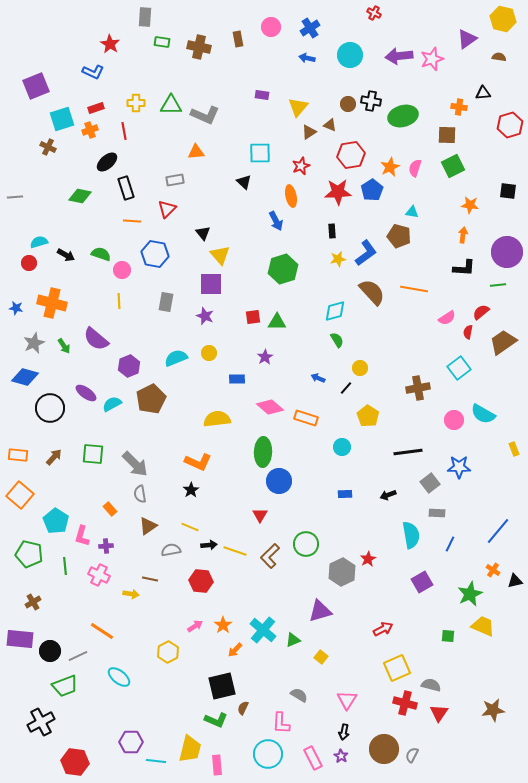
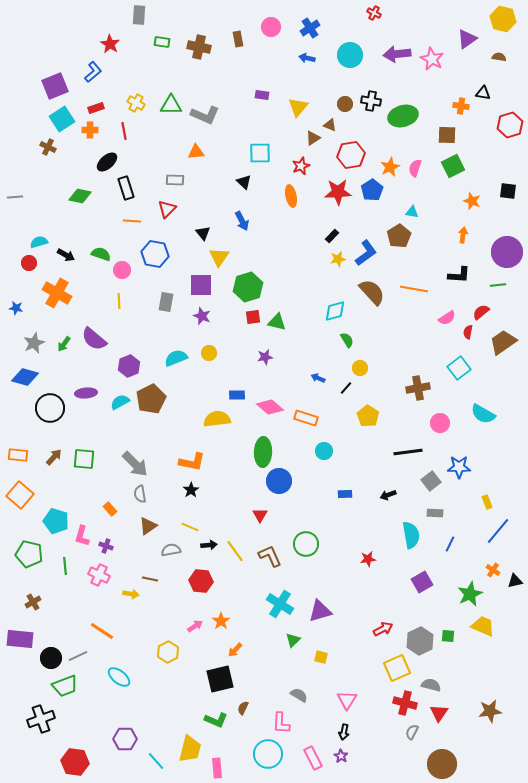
gray rectangle at (145, 17): moved 6 px left, 2 px up
purple arrow at (399, 56): moved 2 px left, 2 px up
pink star at (432, 59): rotated 25 degrees counterclockwise
blue L-shape at (93, 72): rotated 65 degrees counterclockwise
purple square at (36, 86): moved 19 px right
black triangle at (483, 93): rotated 14 degrees clockwise
yellow cross at (136, 103): rotated 30 degrees clockwise
brown circle at (348, 104): moved 3 px left
orange cross at (459, 107): moved 2 px right, 1 px up
cyan square at (62, 119): rotated 15 degrees counterclockwise
orange cross at (90, 130): rotated 21 degrees clockwise
brown triangle at (309, 132): moved 4 px right, 6 px down
gray rectangle at (175, 180): rotated 12 degrees clockwise
orange star at (470, 205): moved 2 px right, 4 px up; rotated 12 degrees clockwise
blue arrow at (276, 221): moved 34 px left
black rectangle at (332, 231): moved 5 px down; rotated 48 degrees clockwise
brown pentagon at (399, 236): rotated 25 degrees clockwise
yellow triangle at (220, 255): moved 1 px left, 2 px down; rotated 15 degrees clockwise
black L-shape at (464, 268): moved 5 px left, 7 px down
green hexagon at (283, 269): moved 35 px left, 18 px down
purple square at (211, 284): moved 10 px left, 1 px down
orange cross at (52, 303): moved 5 px right, 10 px up; rotated 16 degrees clockwise
purple star at (205, 316): moved 3 px left
green triangle at (277, 322): rotated 12 degrees clockwise
purple semicircle at (96, 339): moved 2 px left
green semicircle at (337, 340): moved 10 px right
green arrow at (64, 346): moved 2 px up; rotated 70 degrees clockwise
purple star at (265, 357): rotated 21 degrees clockwise
blue rectangle at (237, 379): moved 16 px down
purple ellipse at (86, 393): rotated 40 degrees counterclockwise
cyan semicircle at (112, 404): moved 8 px right, 2 px up
pink circle at (454, 420): moved 14 px left, 3 px down
cyan circle at (342, 447): moved 18 px left, 4 px down
yellow rectangle at (514, 449): moved 27 px left, 53 px down
green square at (93, 454): moved 9 px left, 5 px down
orange L-shape at (198, 462): moved 6 px left; rotated 12 degrees counterclockwise
gray square at (430, 483): moved 1 px right, 2 px up
gray rectangle at (437, 513): moved 2 px left
cyan pentagon at (56, 521): rotated 15 degrees counterclockwise
purple cross at (106, 546): rotated 24 degrees clockwise
yellow line at (235, 551): rotated 35 degrees clockwise
brown L-shape at (270, 556): rotated 110 degrees clockwise
red star at (368, 559): rotated 21 degrees clockwise
gray hexagon at (342, 572): moved 78 px right, 69 px down
orange star at (223, 625): moved 2 px left, 4 px up
cyan cross at (263, 630): moved 17 px right, 26 px up; rotated 8 degrees counterclockwise
green triangle at (293, 640): rotated 21 degrees counterclockwise
black circle at (50, 651): moved 1 px right, 7 px down
yellow square at (321, 657): rotated 24 degrees counterclockwise
black square at (222, 686): moved 2 px left, 7 px up
brown star at (493, 710): moved 3 px left, 1 px down
black cross at (41, 722): moved 3 px up; rotated 8 degrees clockwise
purple hexagon at (131, 742): moved 6 px left, 3 px up
brown circle at (384, 749): moved 58 px right, 15 px down
gray semicircle at (412, 755): moved 23 px up
cyan line at (156, 761): rotated 42 degrees clockwise
pink rectangle at (217, 765): moved 3 px down
